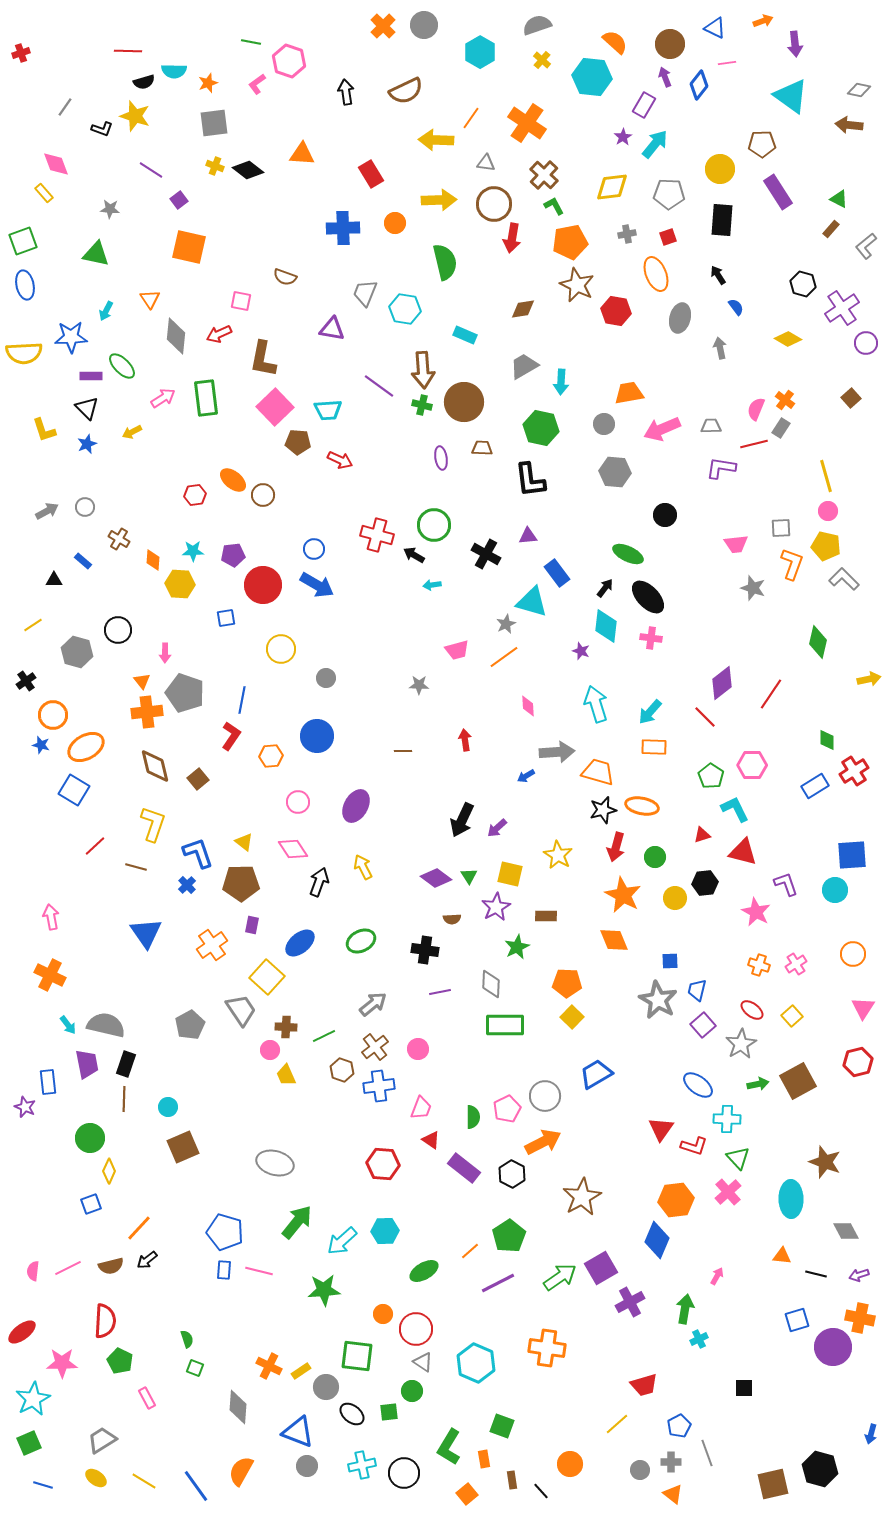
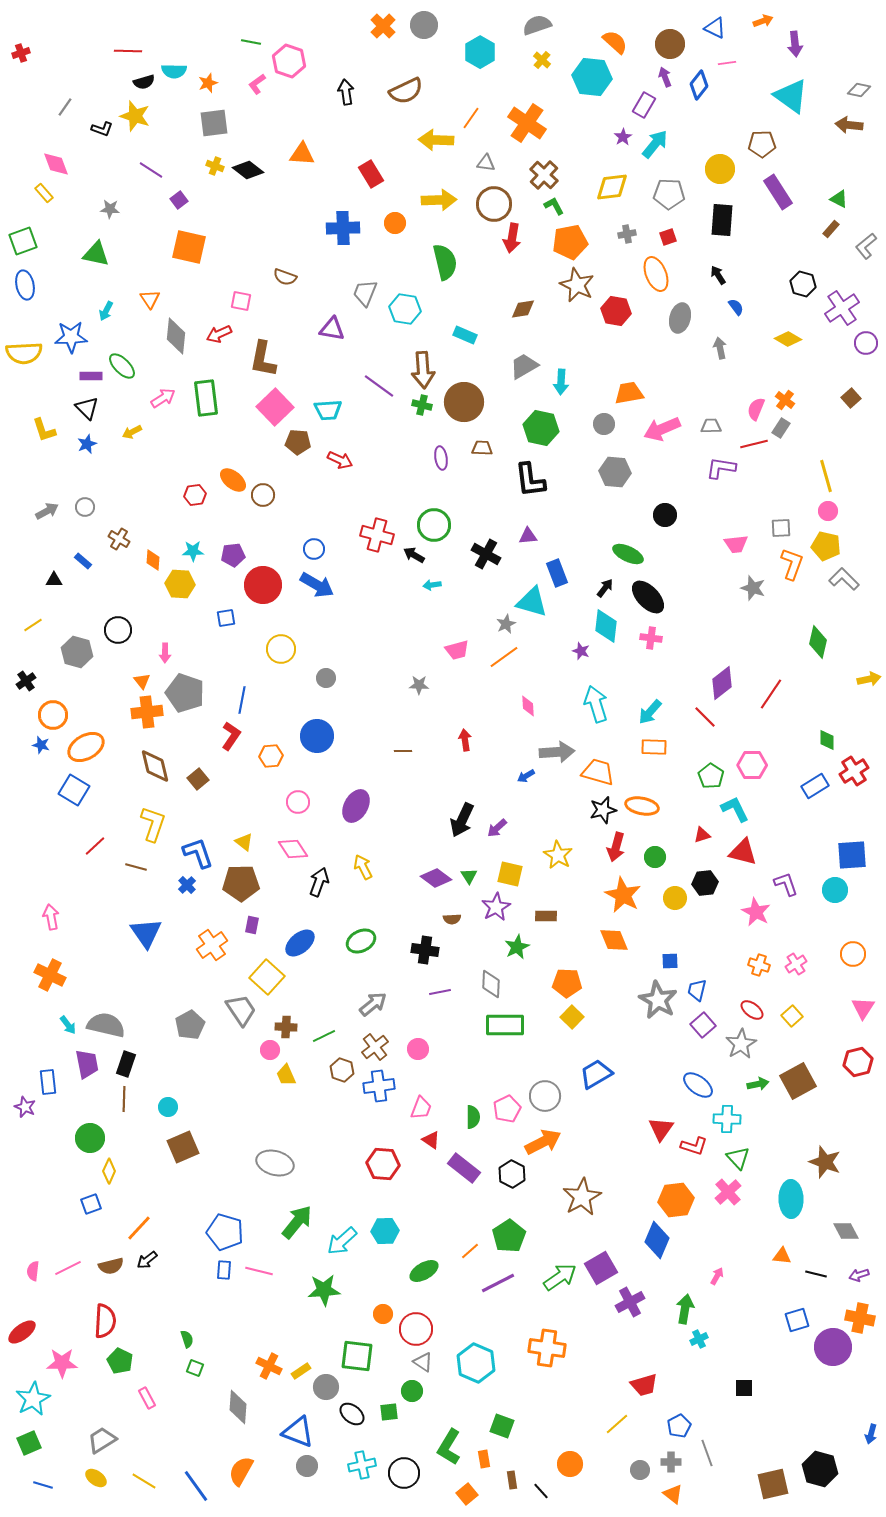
blue rectangle at (557, 573): rotated 16 degrees clockwise
